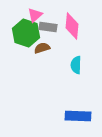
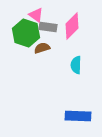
pink triangle: moved 1 px right; rotated 42 degrees counterclockwise
pink diamond: rotated 40 degrees clockwise
